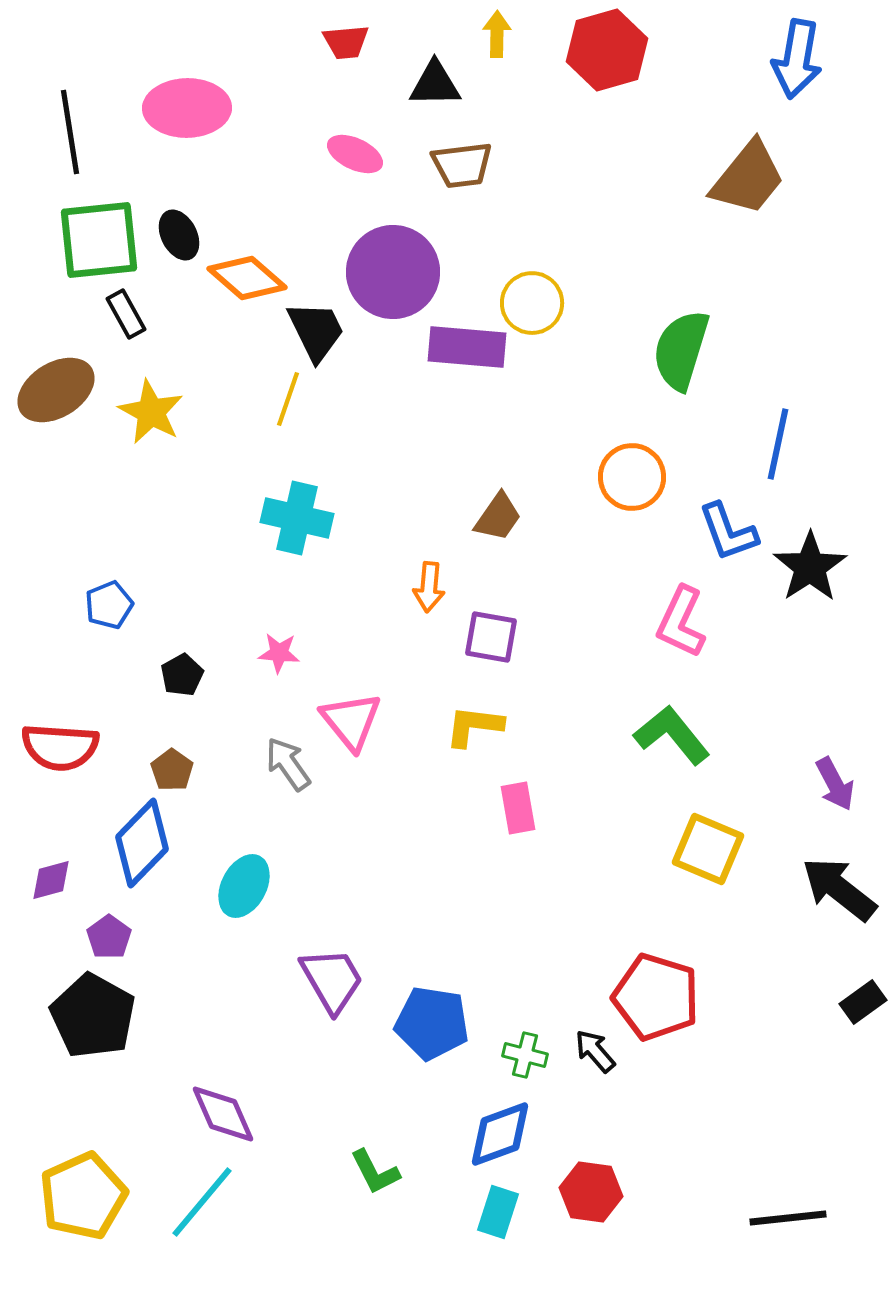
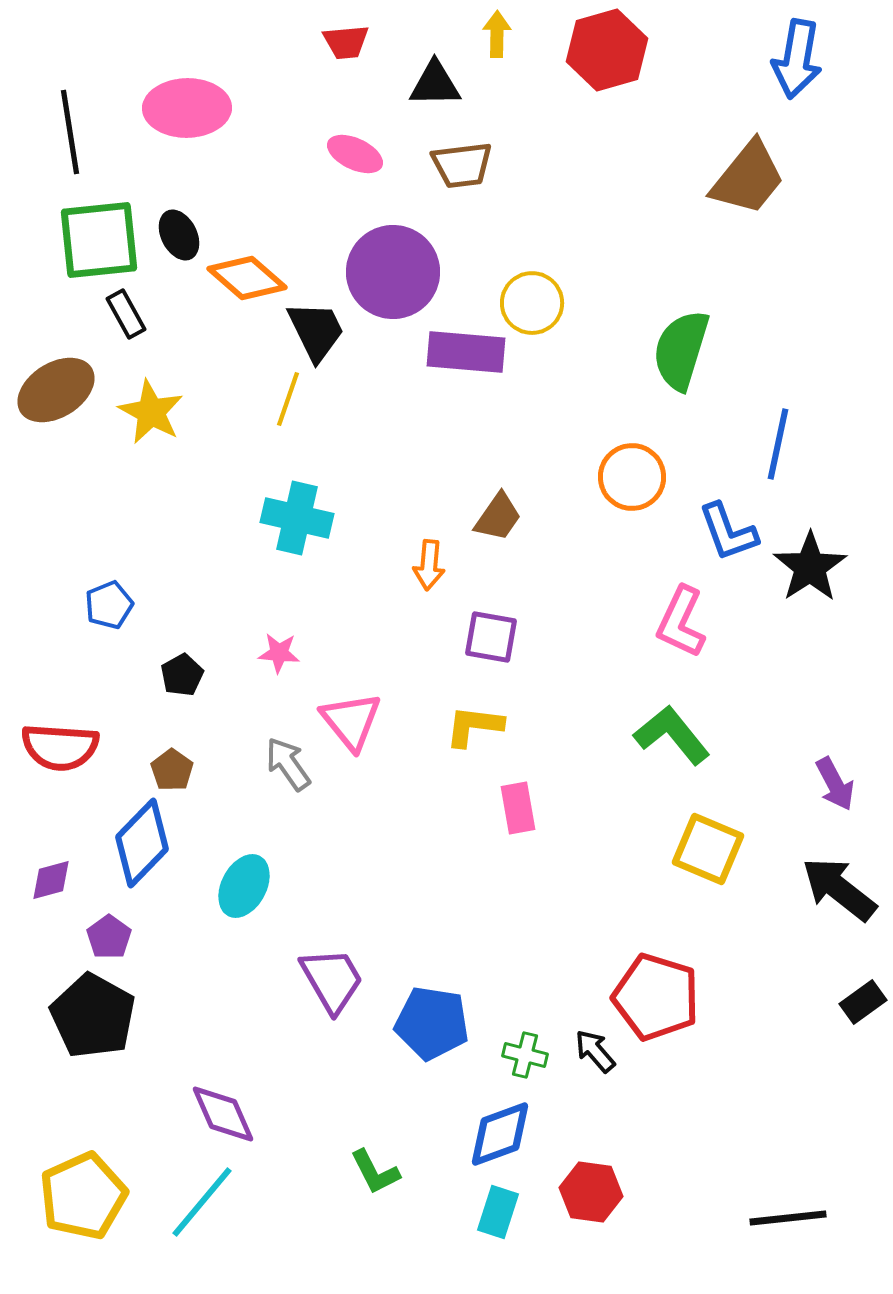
purple rectangle at (467, 347): moved 1 px left, 5 px down
orange arrow at (429, 587): moved 22 px up
